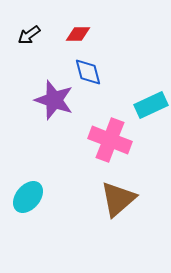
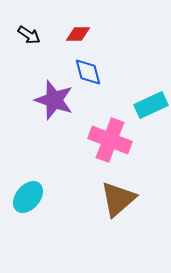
black arrow: rotated 110 degrees counterclockwise
